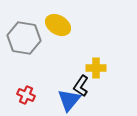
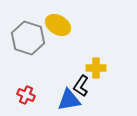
gray hexagon: moved 4 px right; rotated 8 degrees clockwise
blue triangle: rotated 40 degrees clockwise
